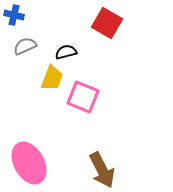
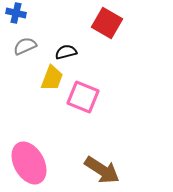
blue cross: moved 2 px right, 2 px up
brown arrow: rotated 30 degrees counterclockwise
